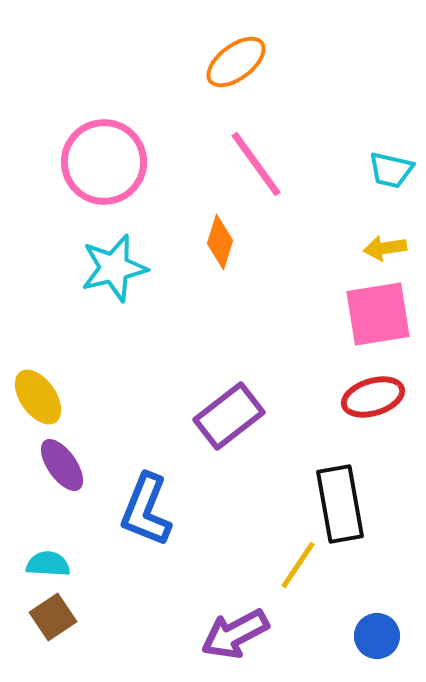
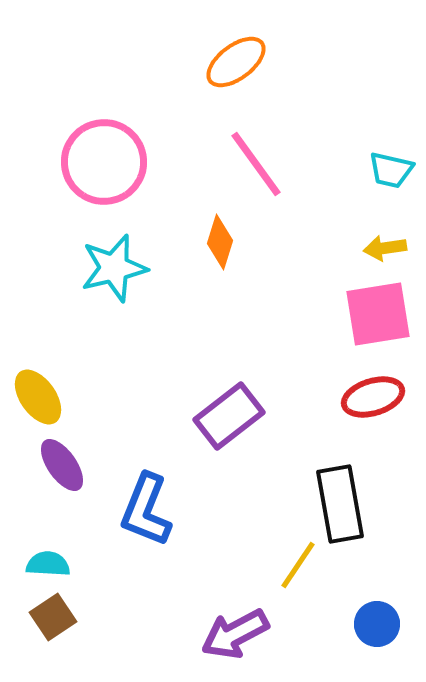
blue circle: moved 12 px up
